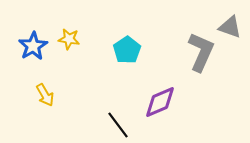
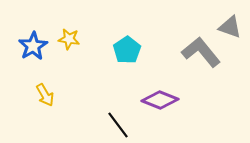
gray L-shape: rotated 63 degrees counterclockwise
purple diamond: moved 2 px up; rotated 45 degrees clockwise
